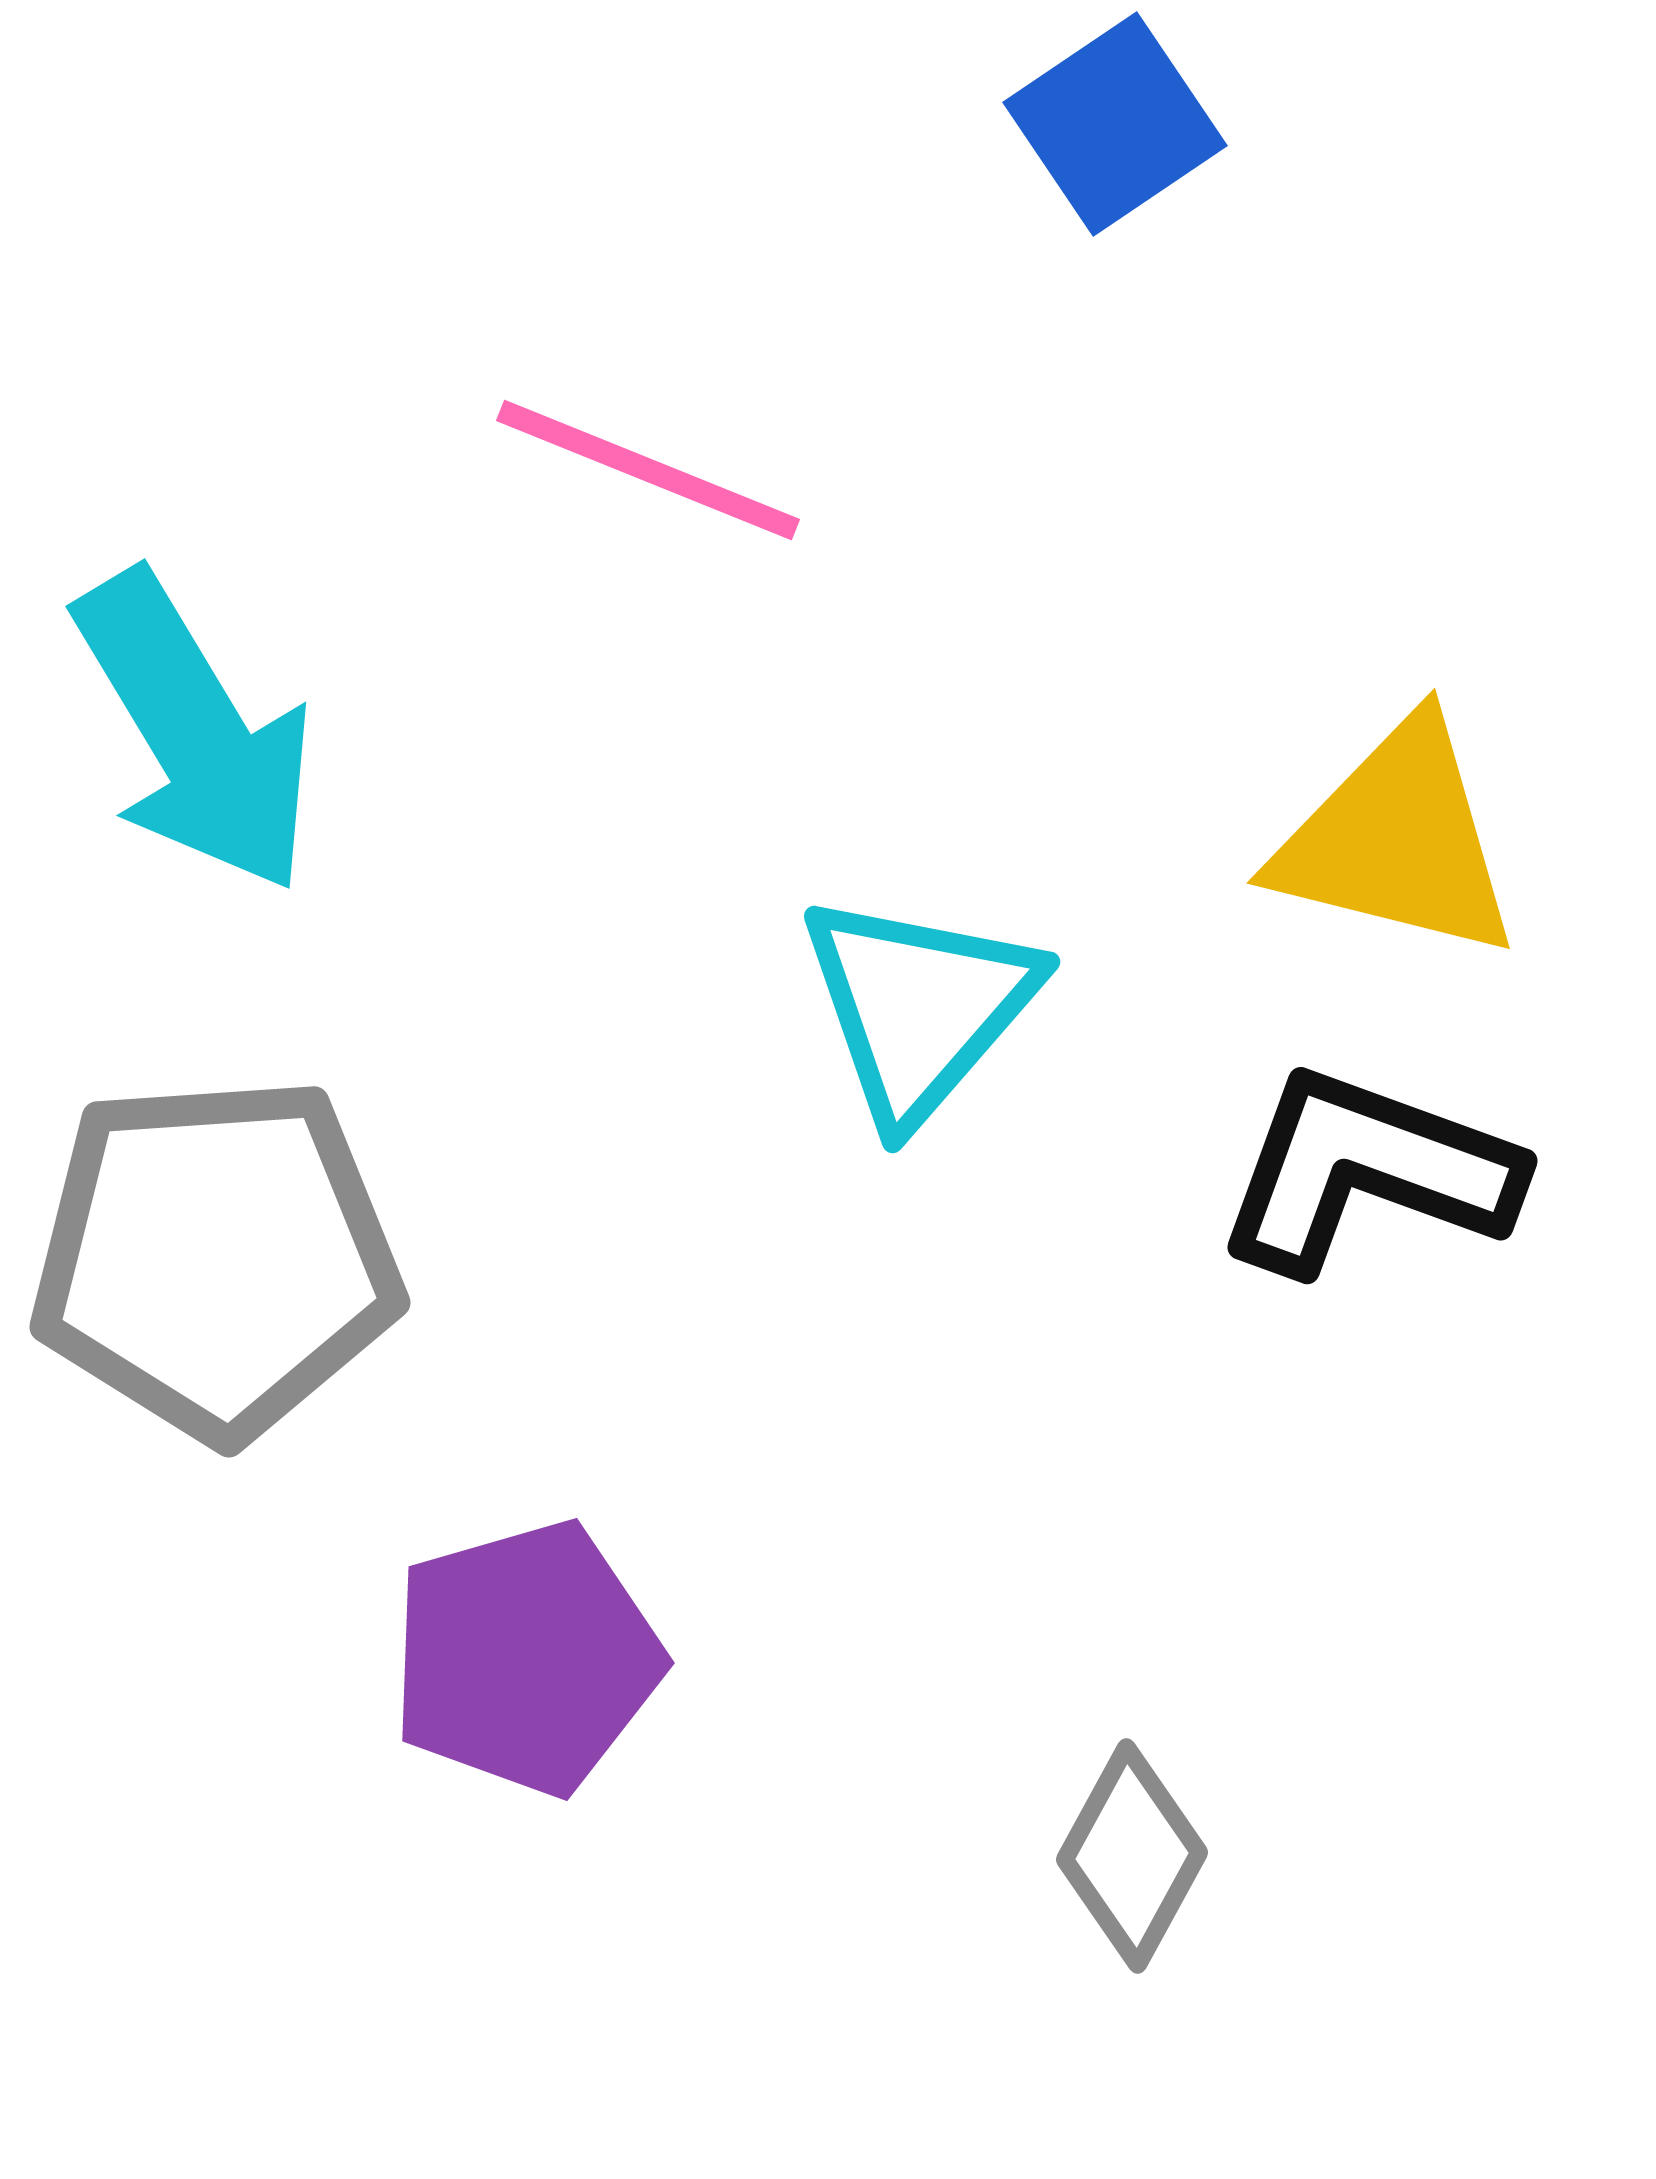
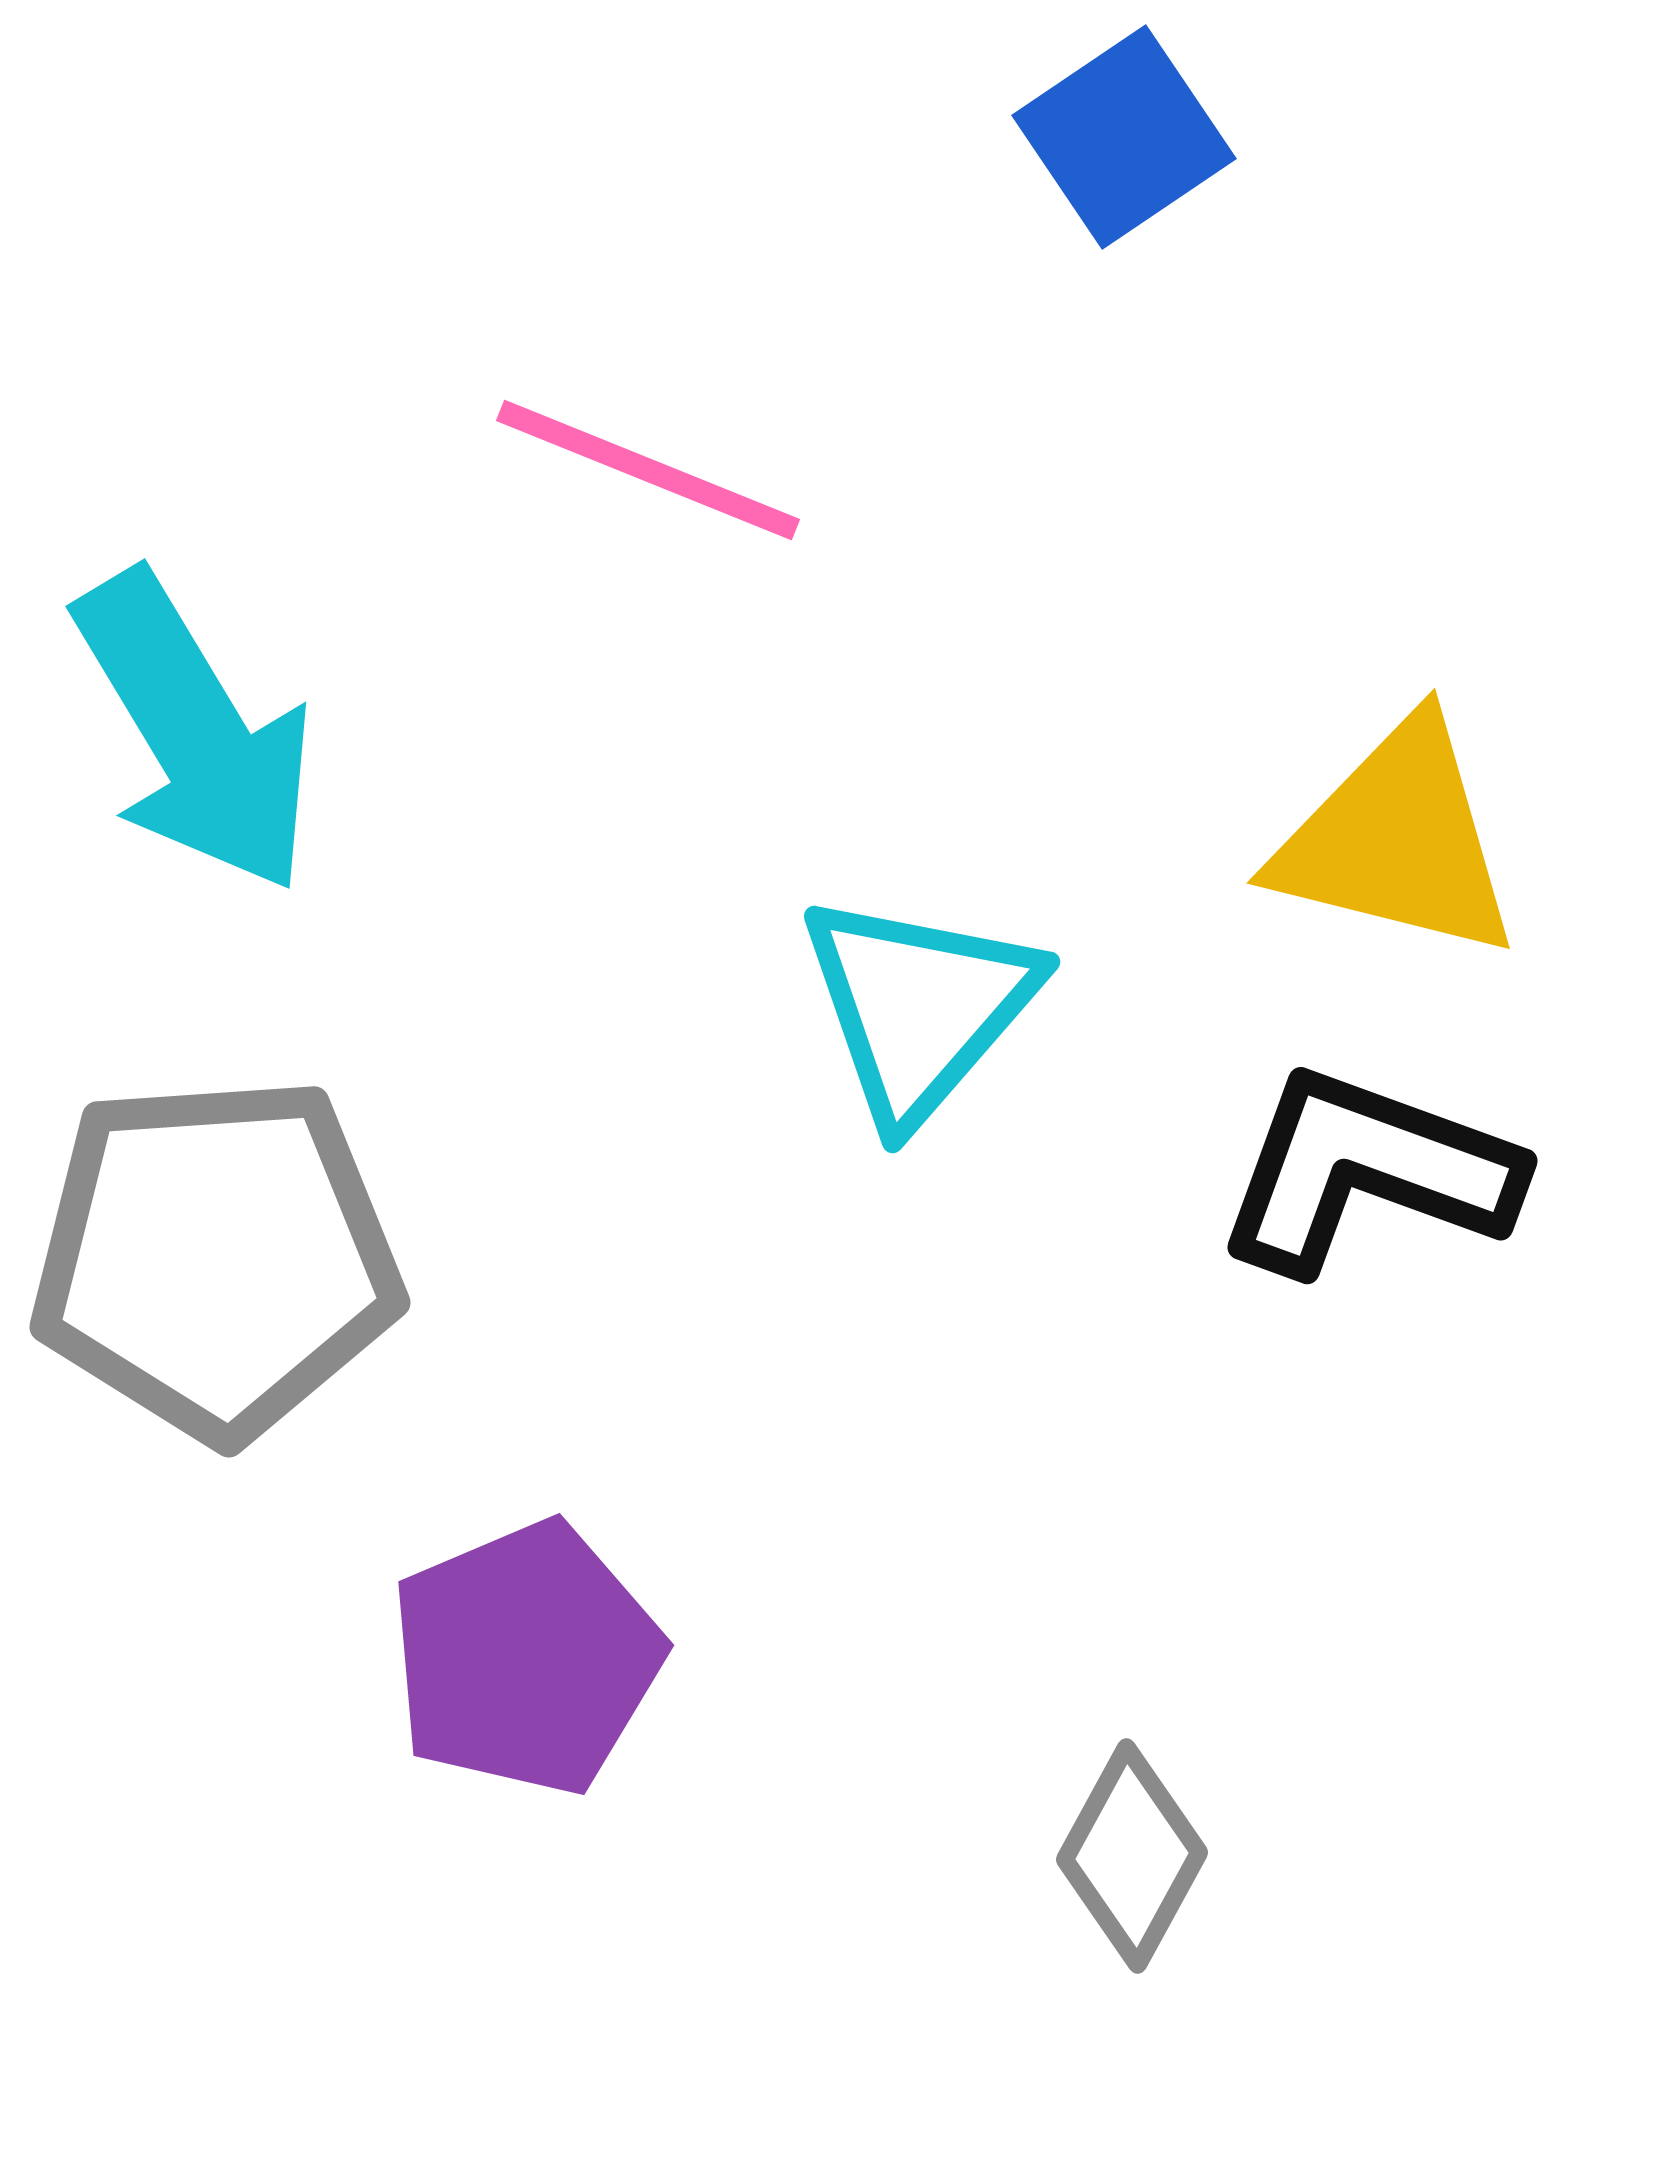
blue square: moved 9 px right, 13 px down
purple pentagon: rotated 7 degrees counterclockwise
